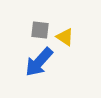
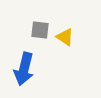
blue arrow: moved 15 px left, 7 px down; rotated 28 degrees counterclockwise
